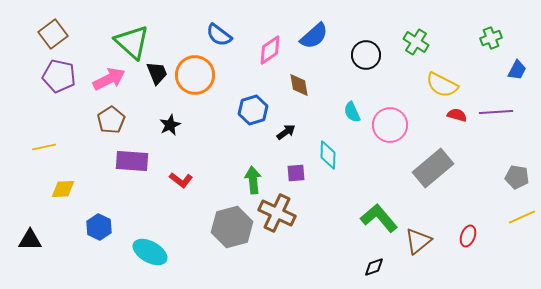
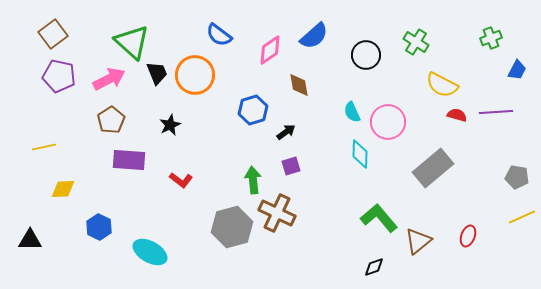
pink circle at (390, 125): moved 2 px left, 3 px up
cyan diamond at (328, 155): moved 32 px right, 1 px up
purple rectangle at (132, 161): moved 3 px left, 1 px up
purple square at (296, 173): moved 5 px left, 7 px up; rotated 12 degrees counterclockwise
